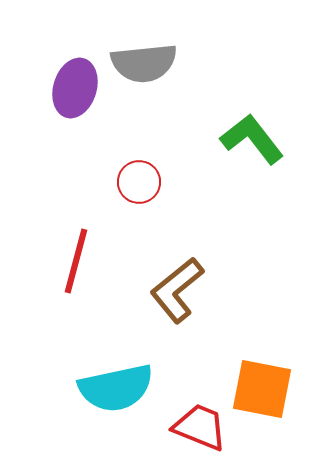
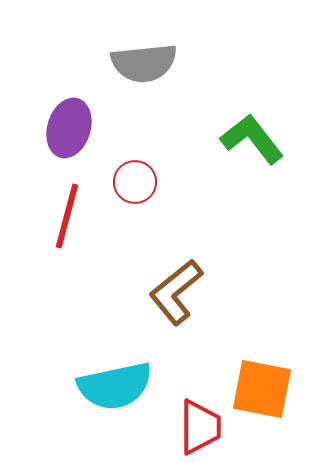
purple ellipse: moved 6 px left, 40 px down
red circle: moved 4 px left
red line: moved 9 px left, 45 px up
brown L-shape: moved 1 px left, 2 px down
cyan semicircle: moved 1 px left, 2 px up
red trapezoid: rotated 68 degrees clockwise
